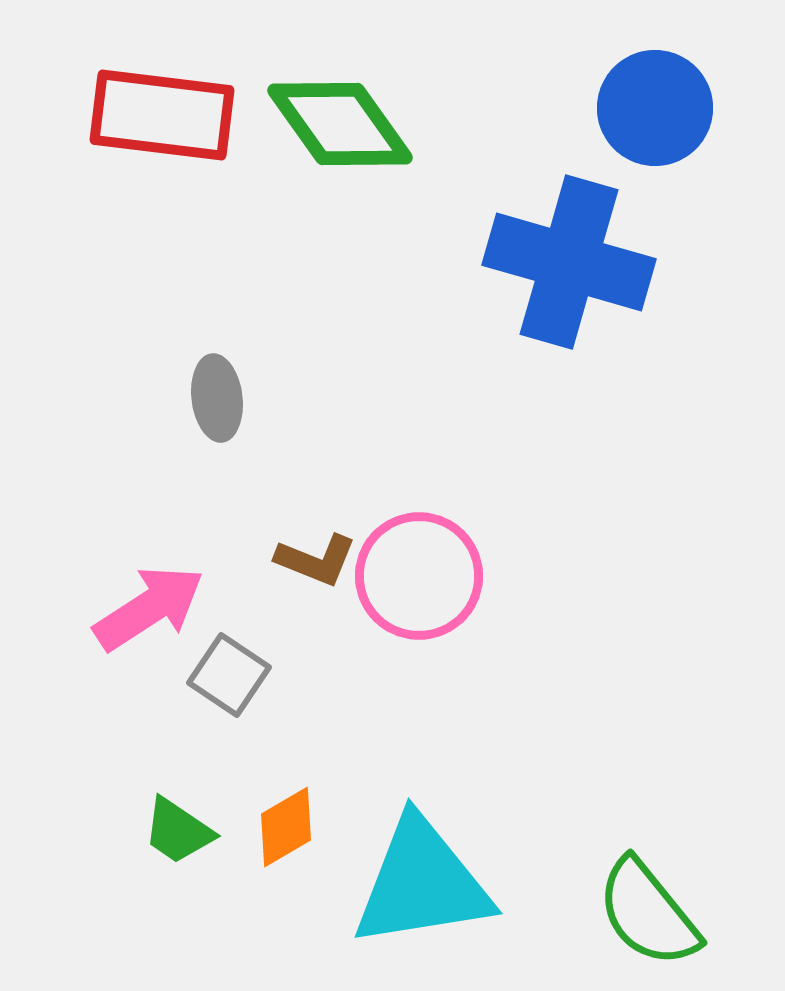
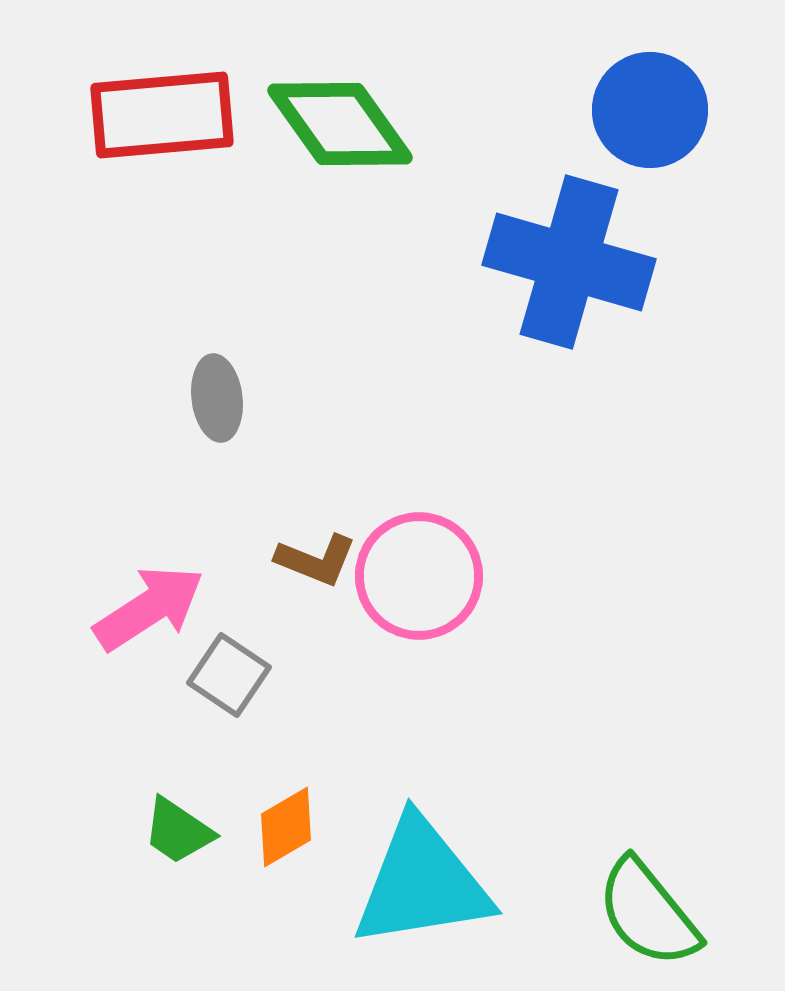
blue circle: moved 5 px left, 2 px down
red rectangle: rotated 12 degrees counterclockwise
